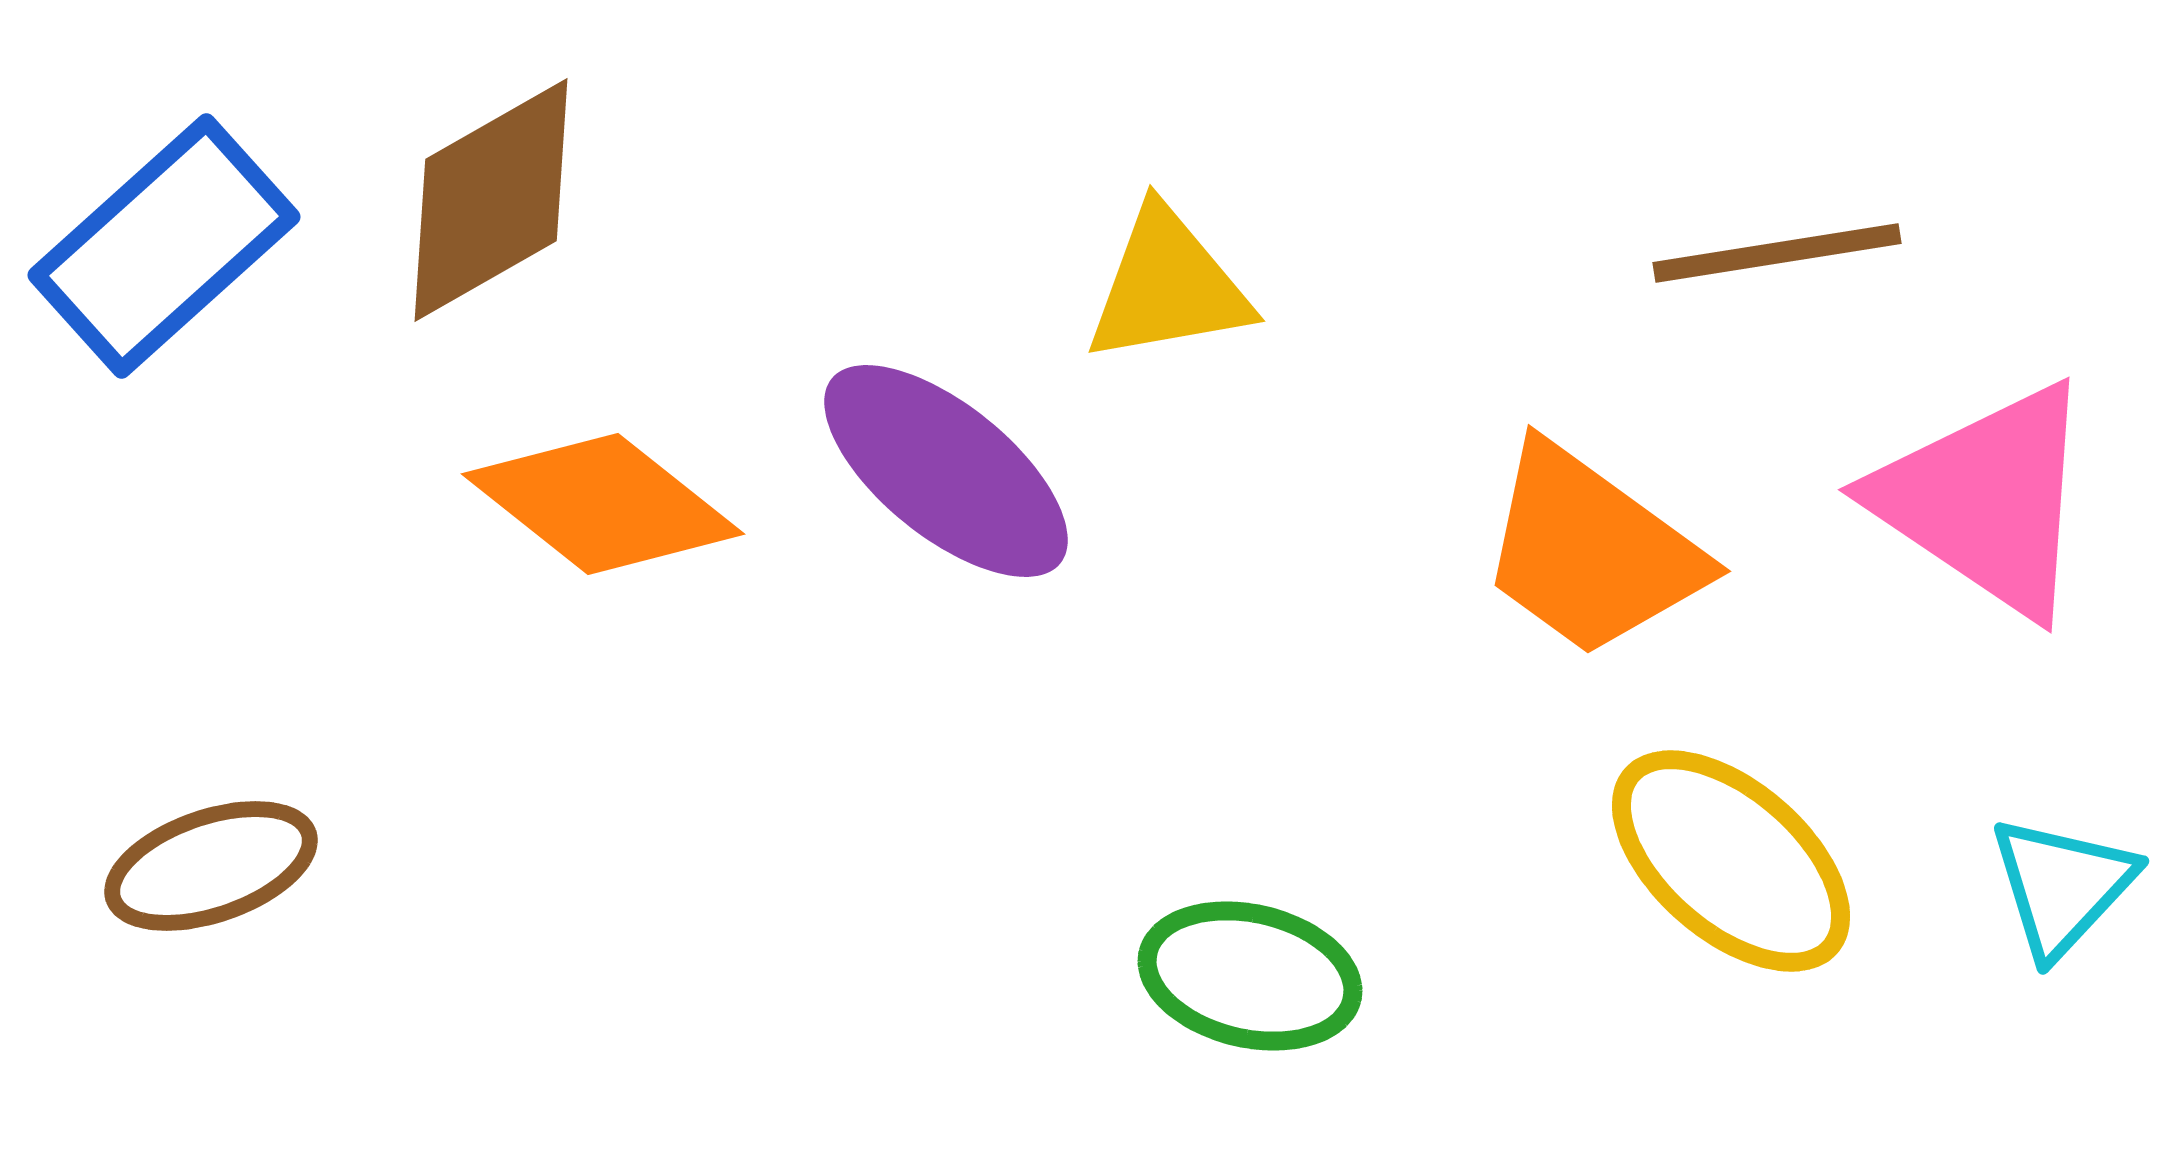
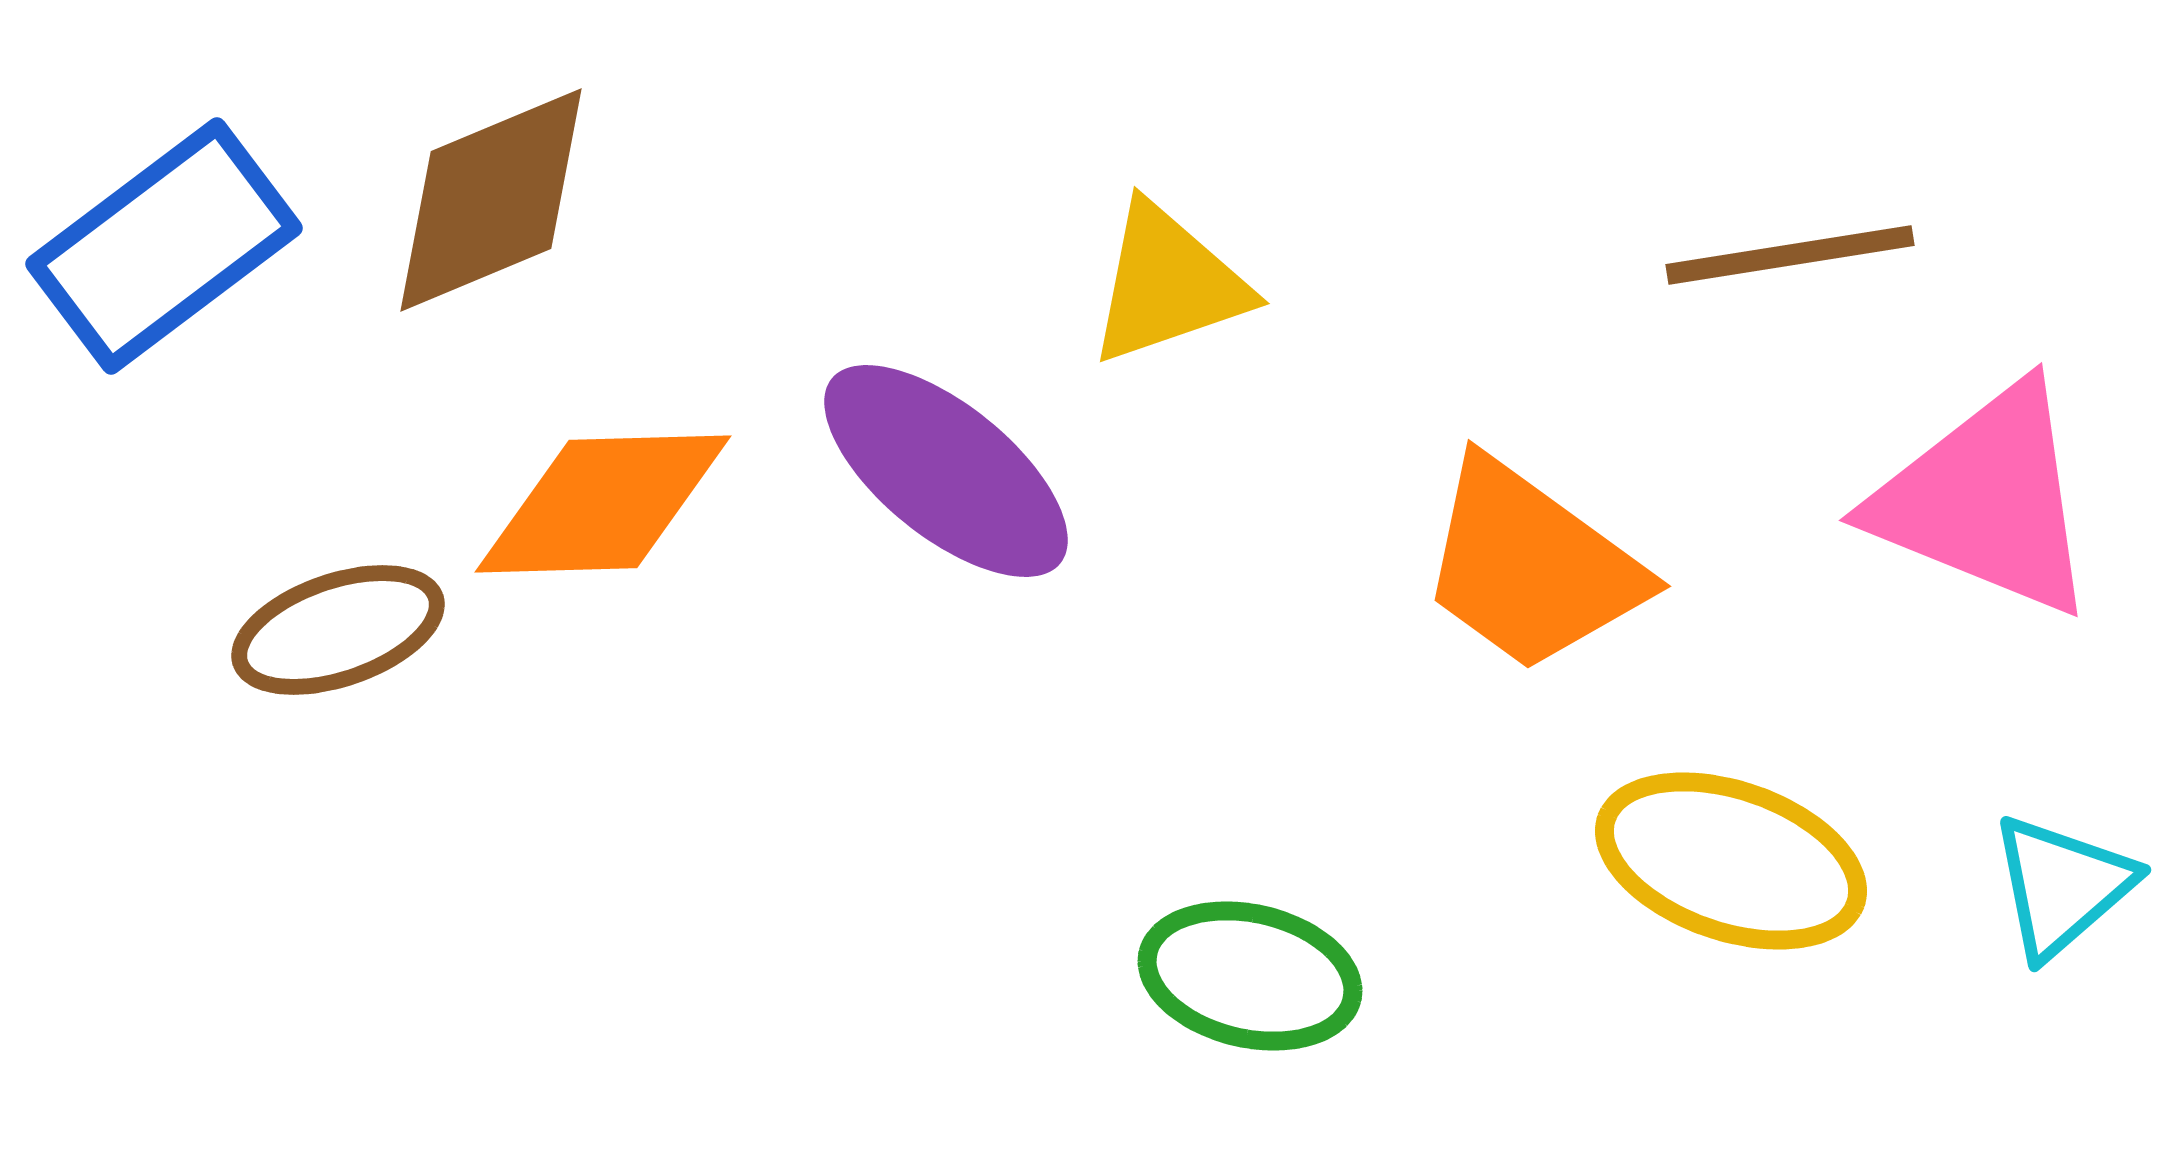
brown diamond: rotated 7 degrees clockwise
blue rectangle: rotated 5 degrees clockwise
brown line: moved 13 px right, 2 px down
yellow triangle: moved 2 px up; rotated 9 degrees counterclockwise
pink triangle: rotated 12 degrees counterclockwise
orange diamond: rotated 40 degrees counterclockwise
orange trapezoid: moved 60 px left, 15 px down
yellow ellipse: rotated 22 degrees counterclockwise
brown ellipse: moved 127 px right, 236 px up
cyan triangle: rotated 6 degrees clockwise
